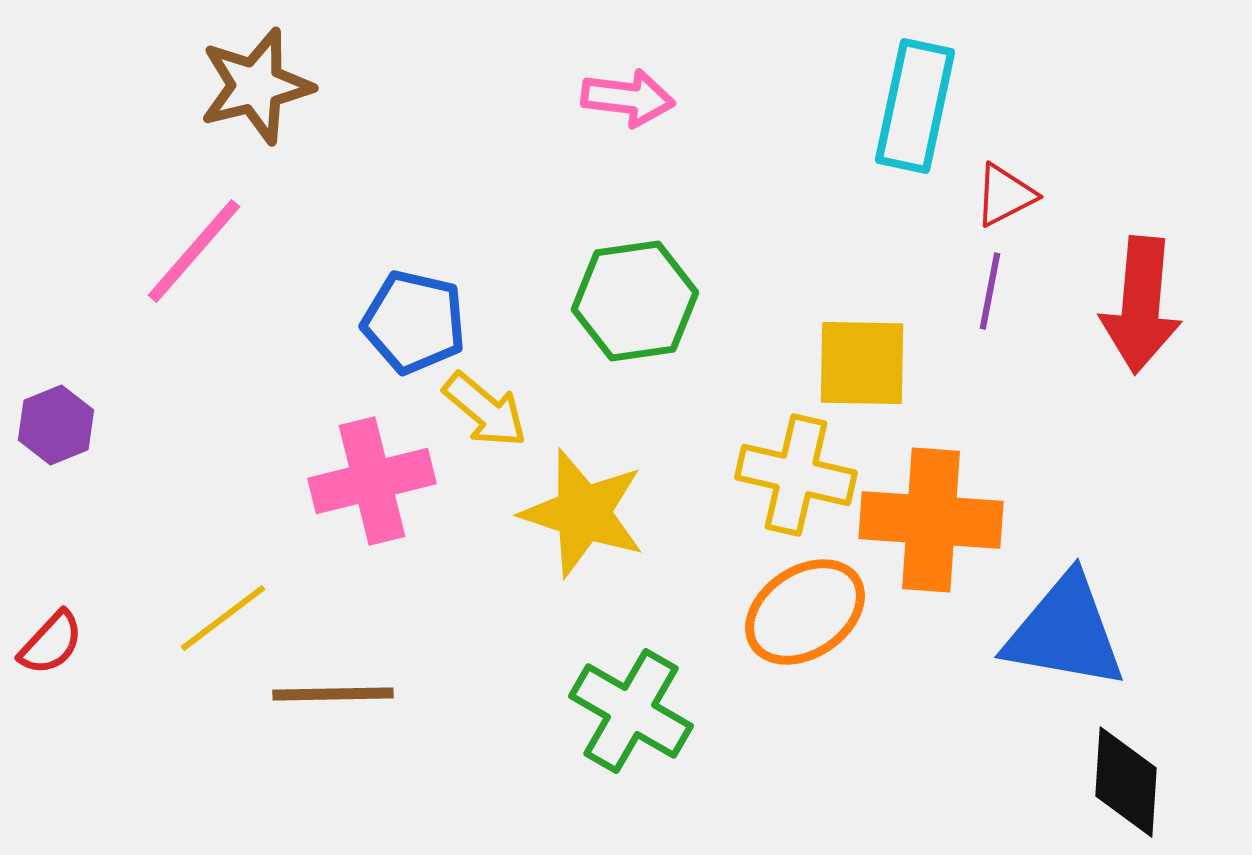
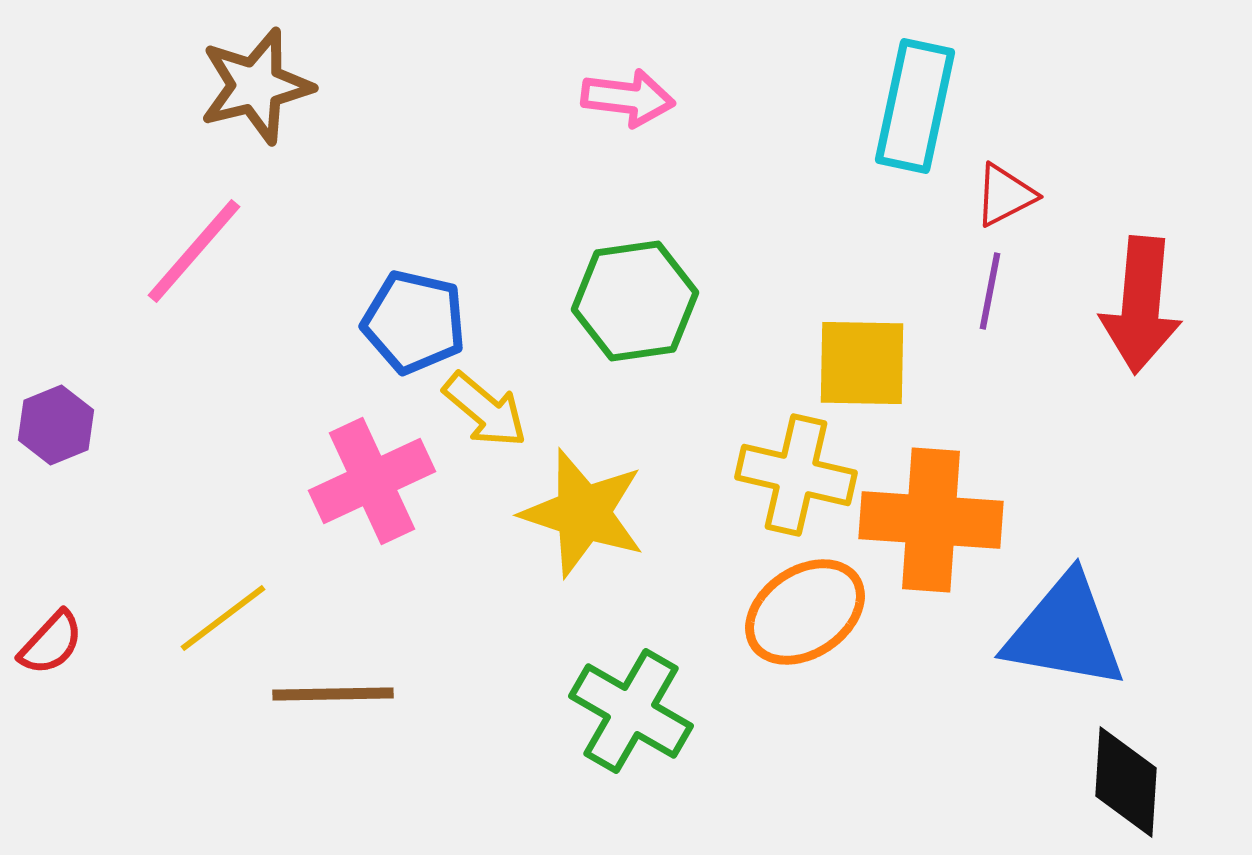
pink cross: rotated 11 degrees counterclockwise
